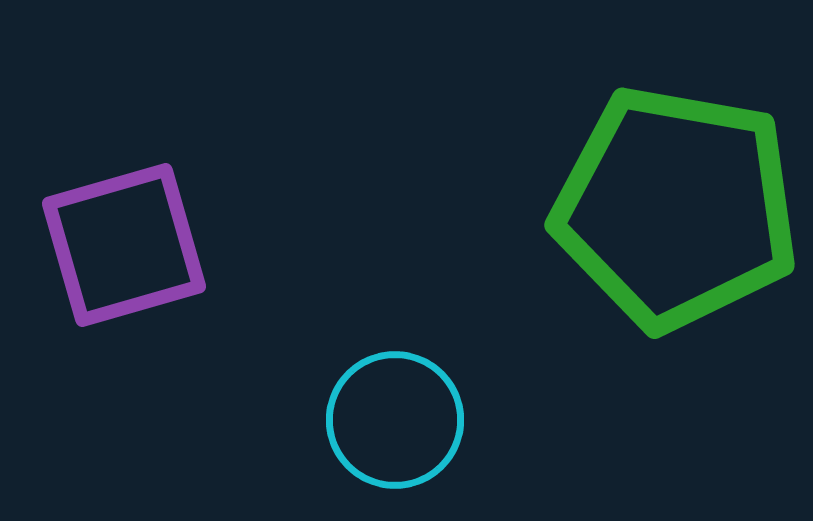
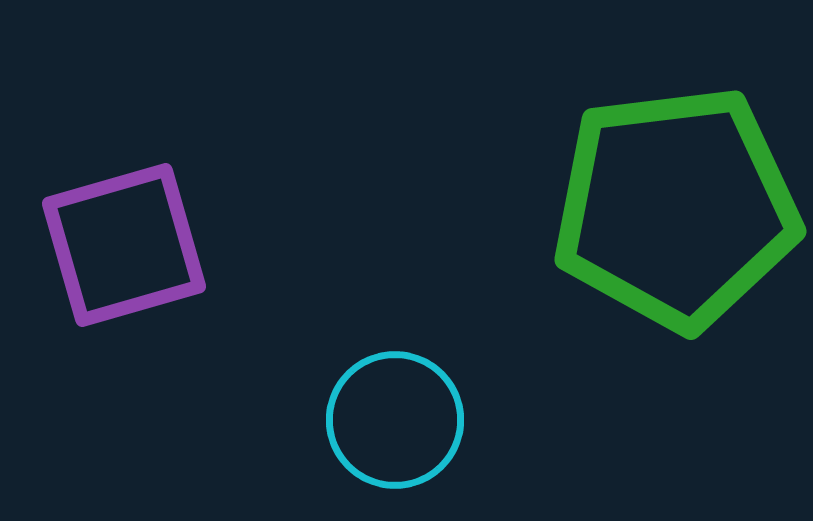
green pentagon: rotated 17 degrees counterclockwise
